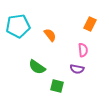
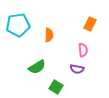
cyan pentagon: moved 1 px up
orange semicircle: moved 1 px left; rotated 40 degrees clockwise
green semicircle: rotated 66 degrees counterclockwise
green square: moved 1 px left, 1 px down; rotated 16 degrees clockwise
